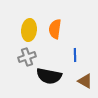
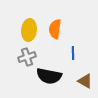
blue line: moved 2 px left, 2 px up
